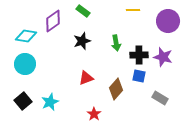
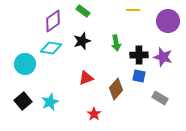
cyan diamond: moved 25 px right, 12 px down
